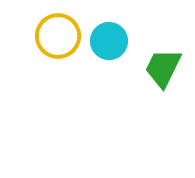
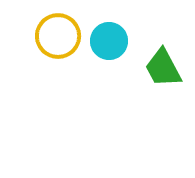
green trapezoid: rotated 54 degrees counterclockwise
